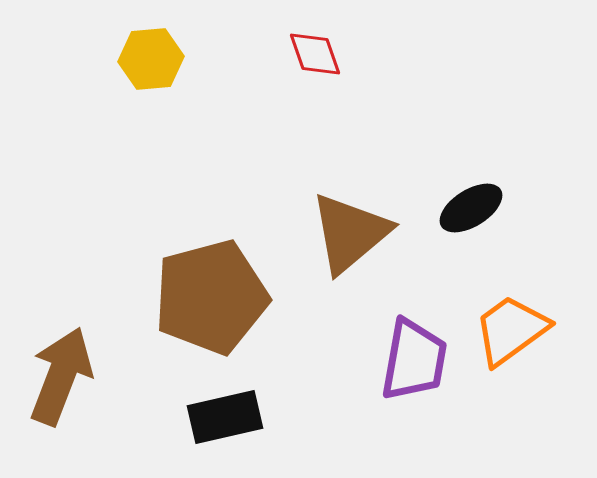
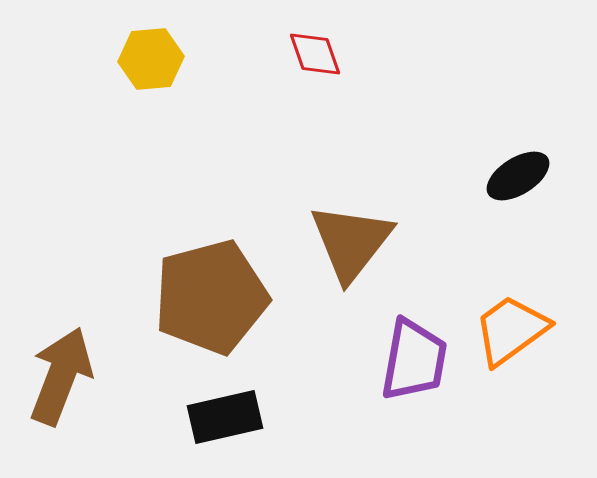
black ellipse: moved 47 px right, 32 px up
brown triangle: moved 1 px right, 9 px down; rotated 12 degrees counterclockwise
